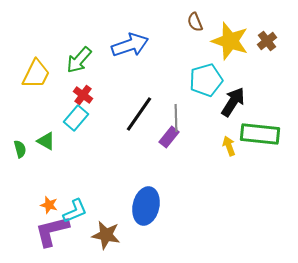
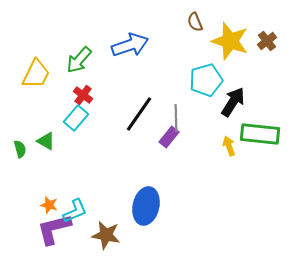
purple L-shape: moved 2 px right, 2 px up
